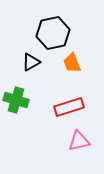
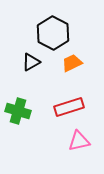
black hexagon: rotated 20 degrees counterclockwise
orange trapezoid: rotated 85 degrees clockwise
green cross: moved 2 px right, 11 px down
